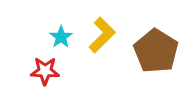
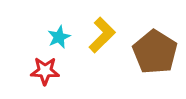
cyan star: moved 2 px left; rotated 10 degrees clockwise
brown pentagon: moved 1 px left, 1 px down
